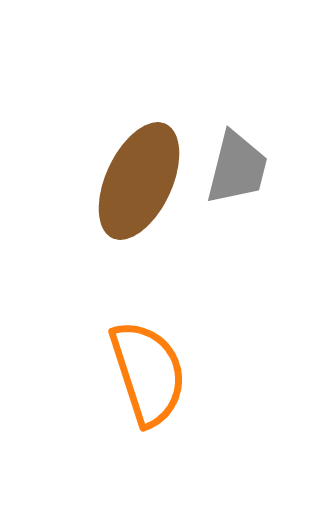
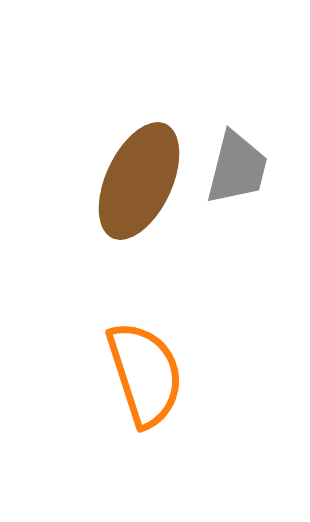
orange semicircle: moved 3 px left, 1 px down
